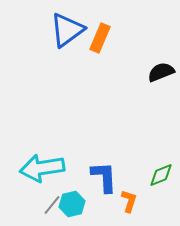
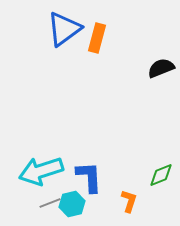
blue triangle: moved 3 px left, 1 px up
orange rectangle: moved 3 px left; rotated 8 degrees counterclockwise
black semicircle: moved 4 px up
cyan arrow: moved 1 px left, 3 px down; rotated 9 degrees counterclockwise
blue L-shape: moved 15 px left
gray line: moved 2 px left, 2 px up; rotated 30 degrees clockwise
